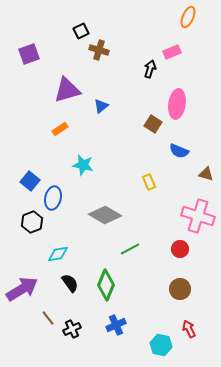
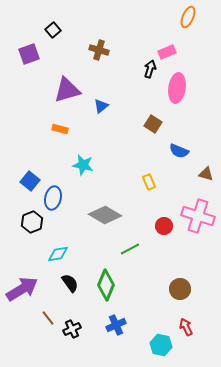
black square: moved 28 px left, 1 px up; rotated 14 degrees counterclockwise
pink rectangle: moved 5 px left
pink ellipse: moved 16 px up
orange rectangle: rotated 49 degrees clockwise
red circle: moved 16 px left, 23 px up
red arrow: moved 3 px left, 2 px up
